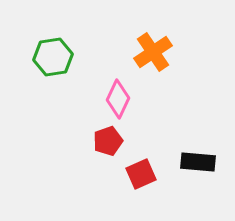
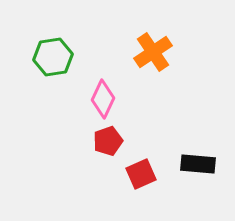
pink diamond: moved 15 px left
black rectangle: moved 2 px down
